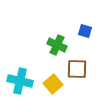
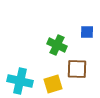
blue square: moved 2 px right, 1 px down; rotated 16 degrees counterclockwise
yellow square: rotated 24 degrees clockwise
